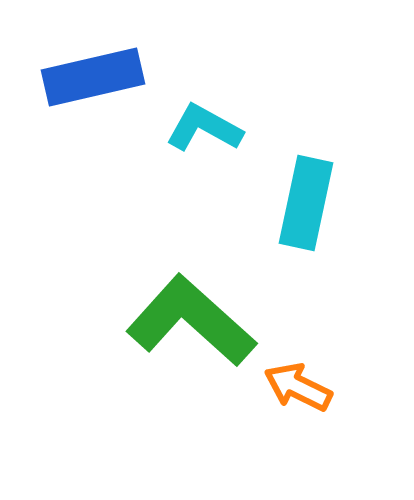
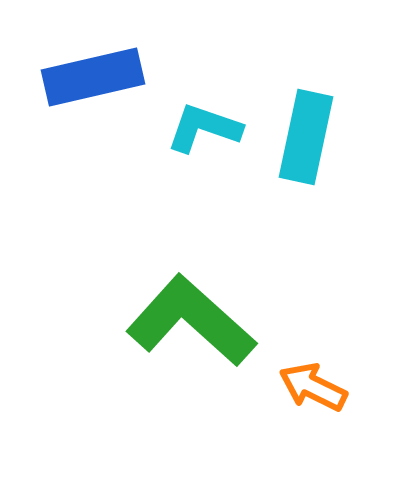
cyan L-shape: rotated 10 degrees counterclockwise
cyan rectangle: moved 66 px up
orange arrow: moved 15 px right
